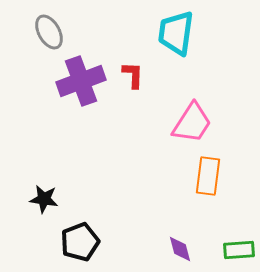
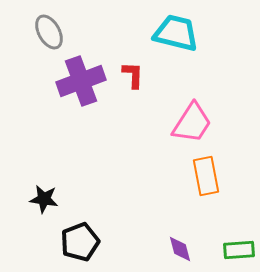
cyan trapezoid: rotated 96 degrees clockwise
orange rectangle: moved 2 px left; rotated 18 degrees counterclockwise
